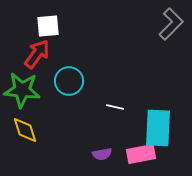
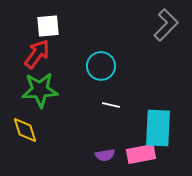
gray L-shape: moved 5 px left, 1 px down
cyan circle: moved 32 px right, 15 px up
green star: moved 18 px right; rotated 9 degrees counterclockwise
white line: moved 4 px left, 2 px up
purple semicircle: moved 3 px right, 1 px down
